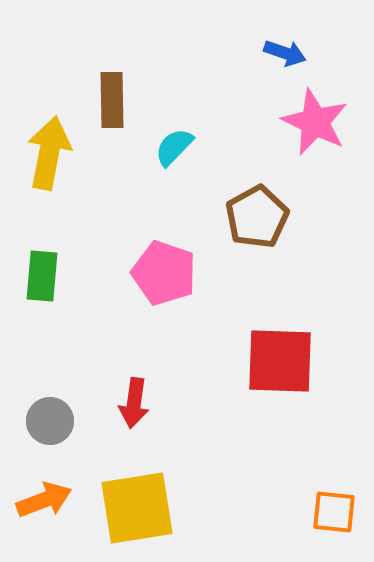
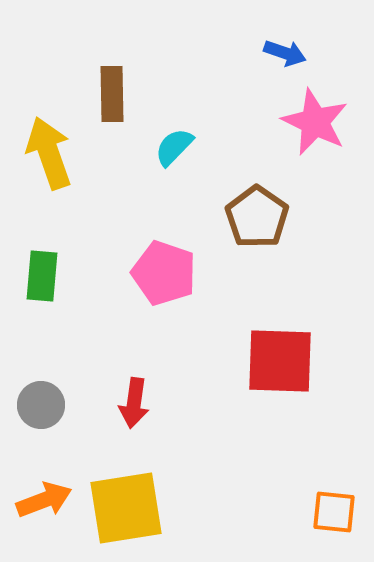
brown rectangle: moved 6 px up
yellow arrow: rotated 30 degrees counterclockwise
brown pentagon: rotated 8 degrees counterclockwise
gray circle: moved 9 px left, 16 px up
yellow square: moved 11 px left
